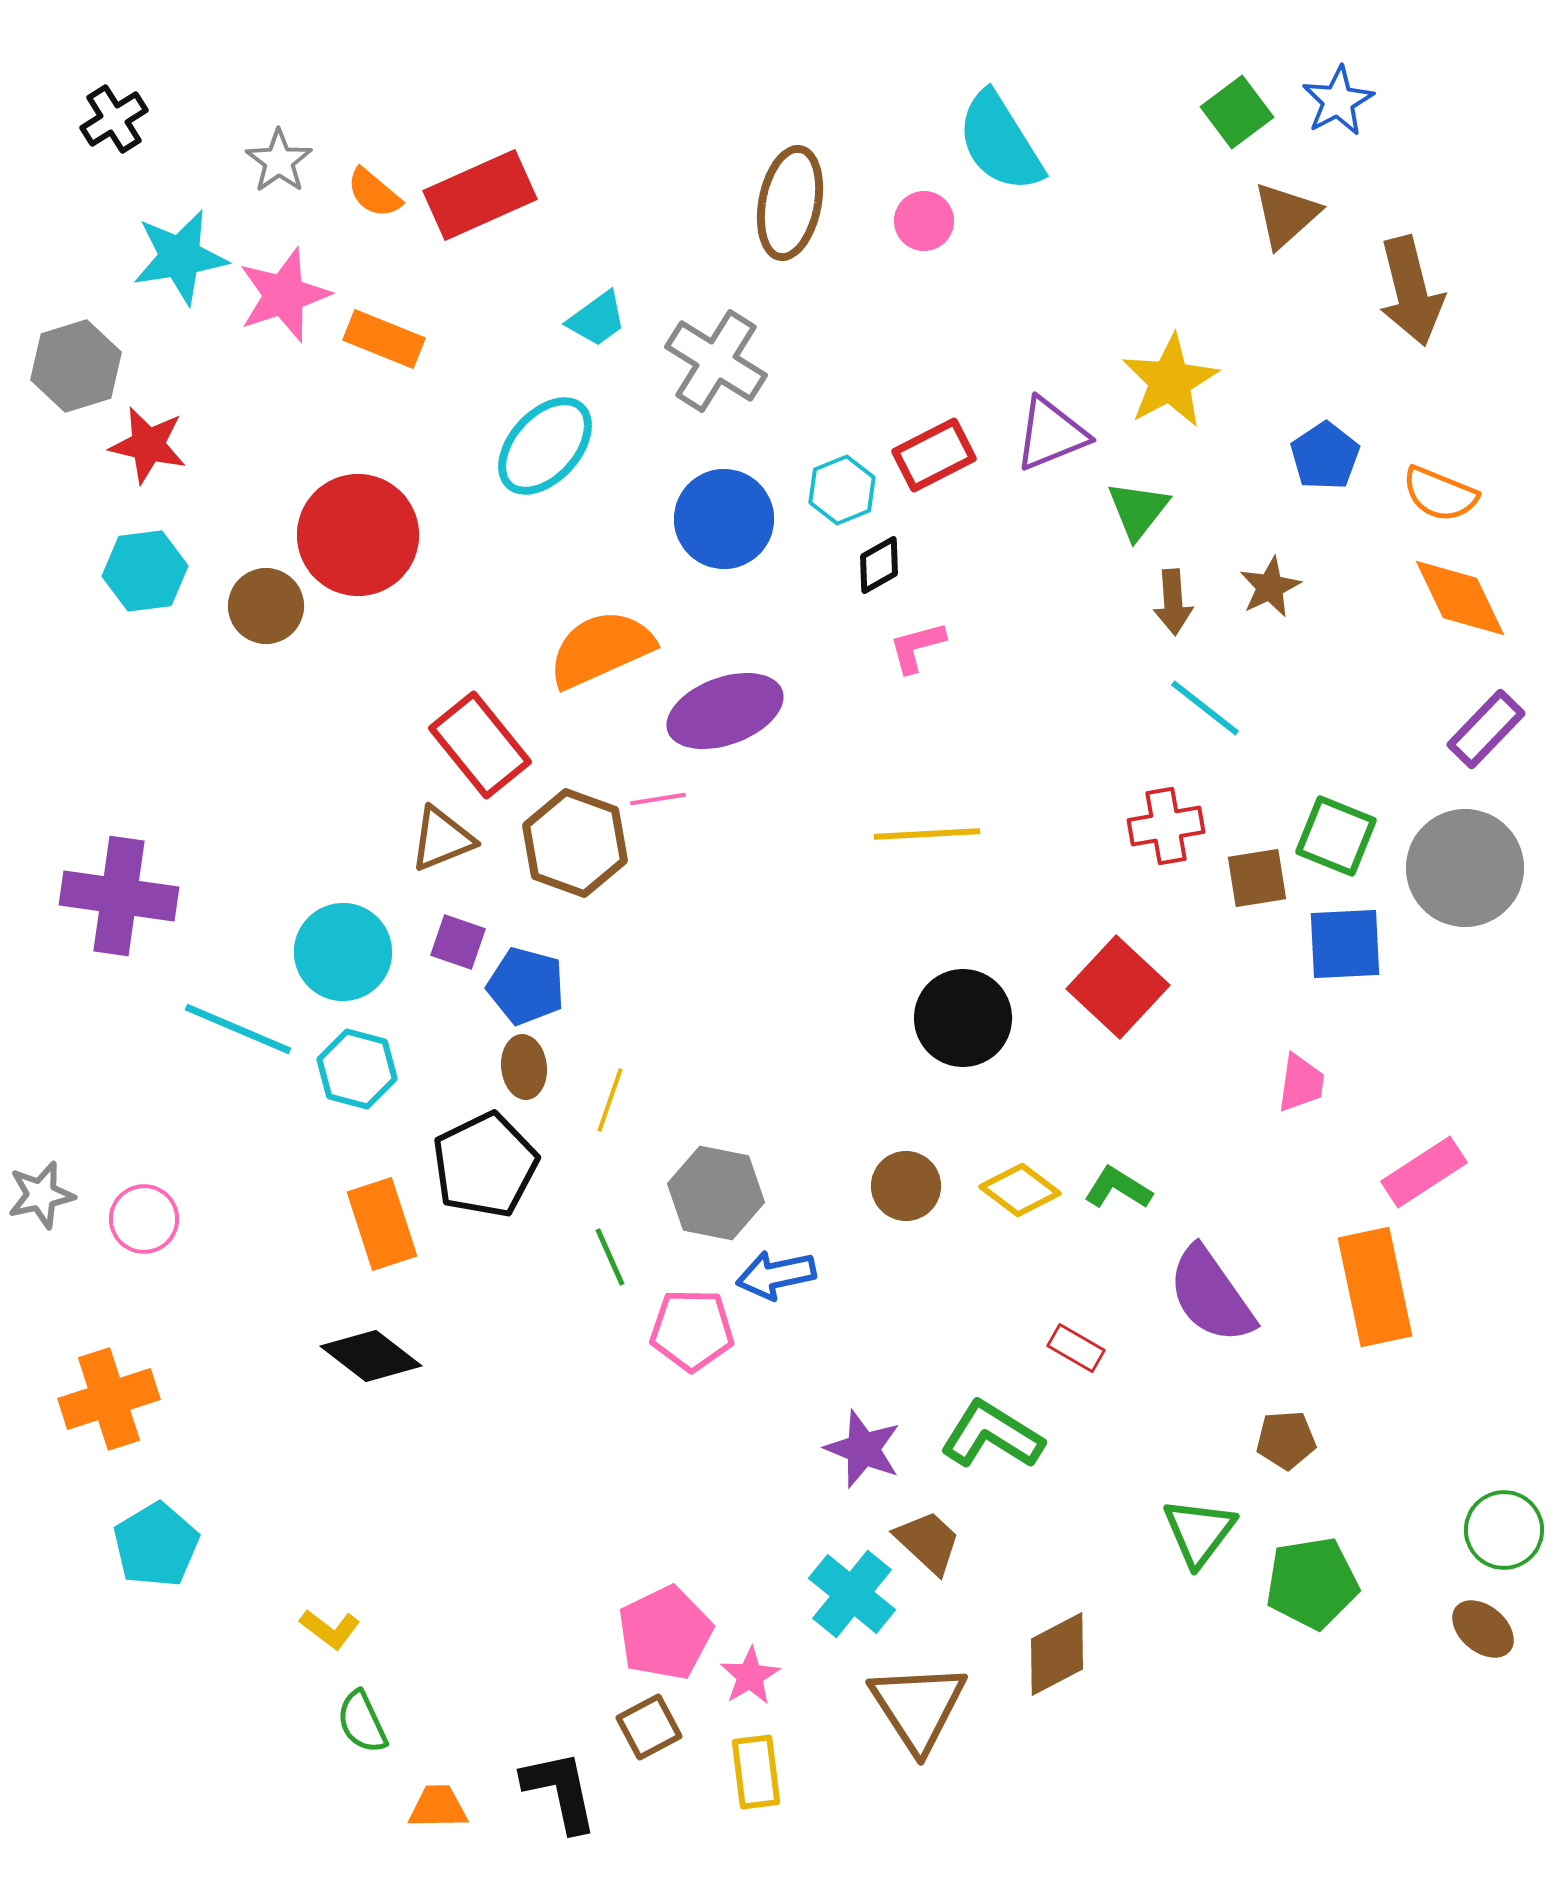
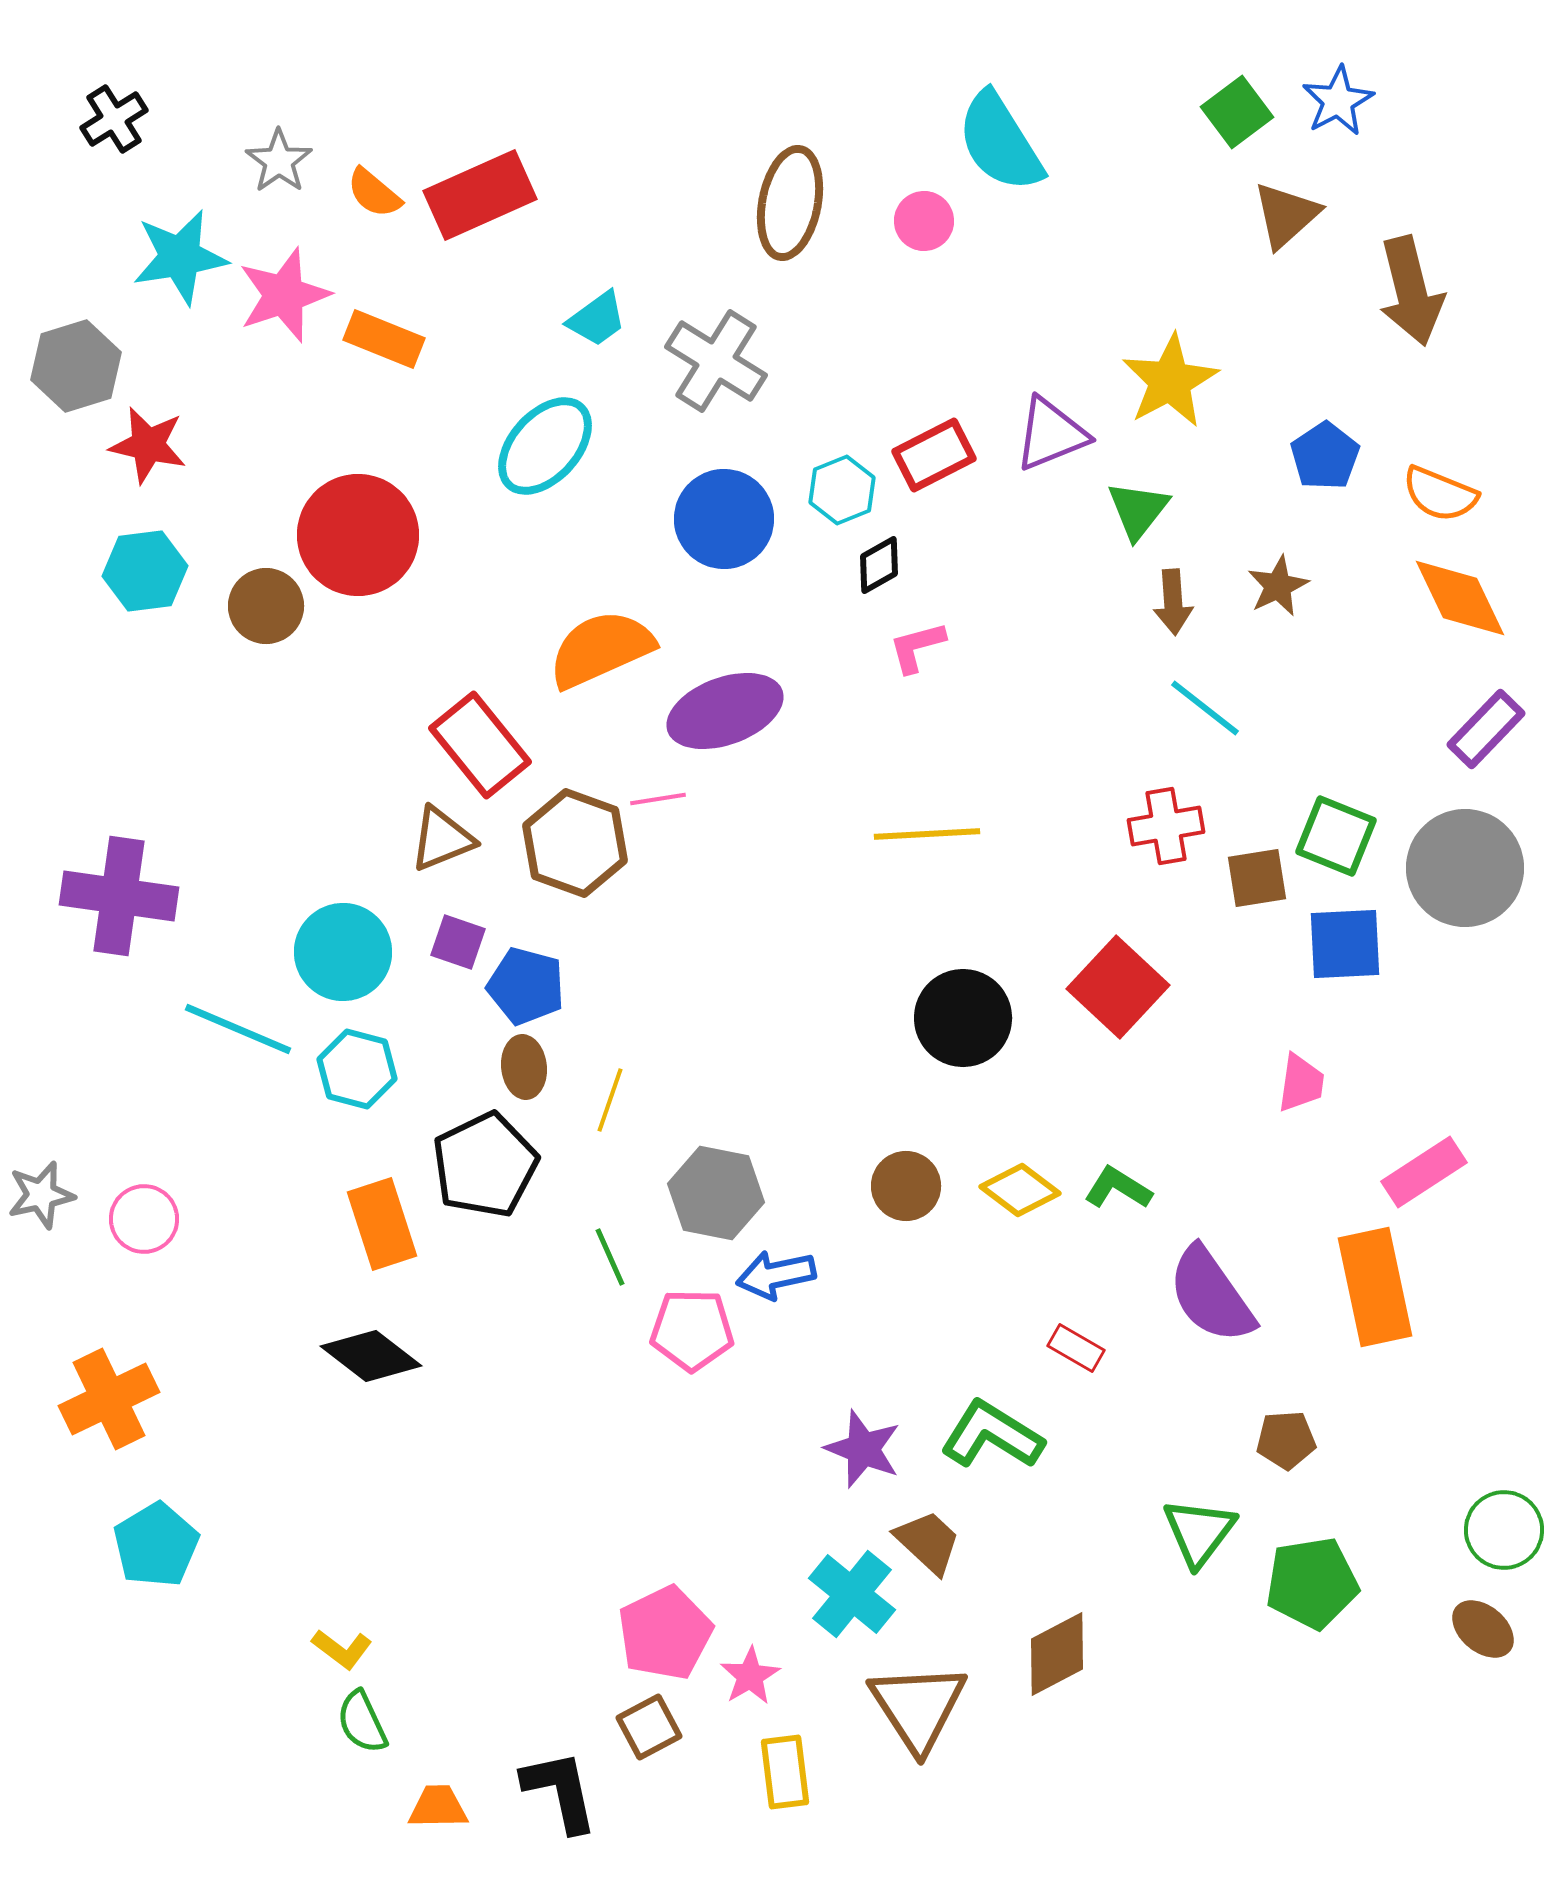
brown star at (1270, 587): moved 8 px right, 1 px up
orange cross at (109, 1399): rotated 8 degrees counterclockwise
yellow L-shape at (330, 1629): moved 12 px right, 20 px down
yellow rectangle at (756, 1772): moved 29 px right
